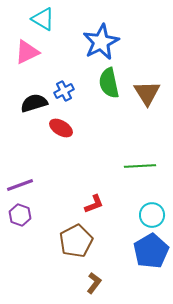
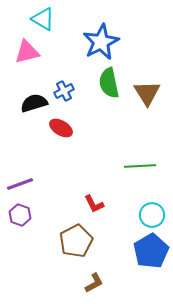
pink triangle: rotated 12 degrees clockwise
purple line: moved 1 px up
red L-shape: rotated 85 degrees clockwise
brown L-shape: rotated 25 degrees clockwise
